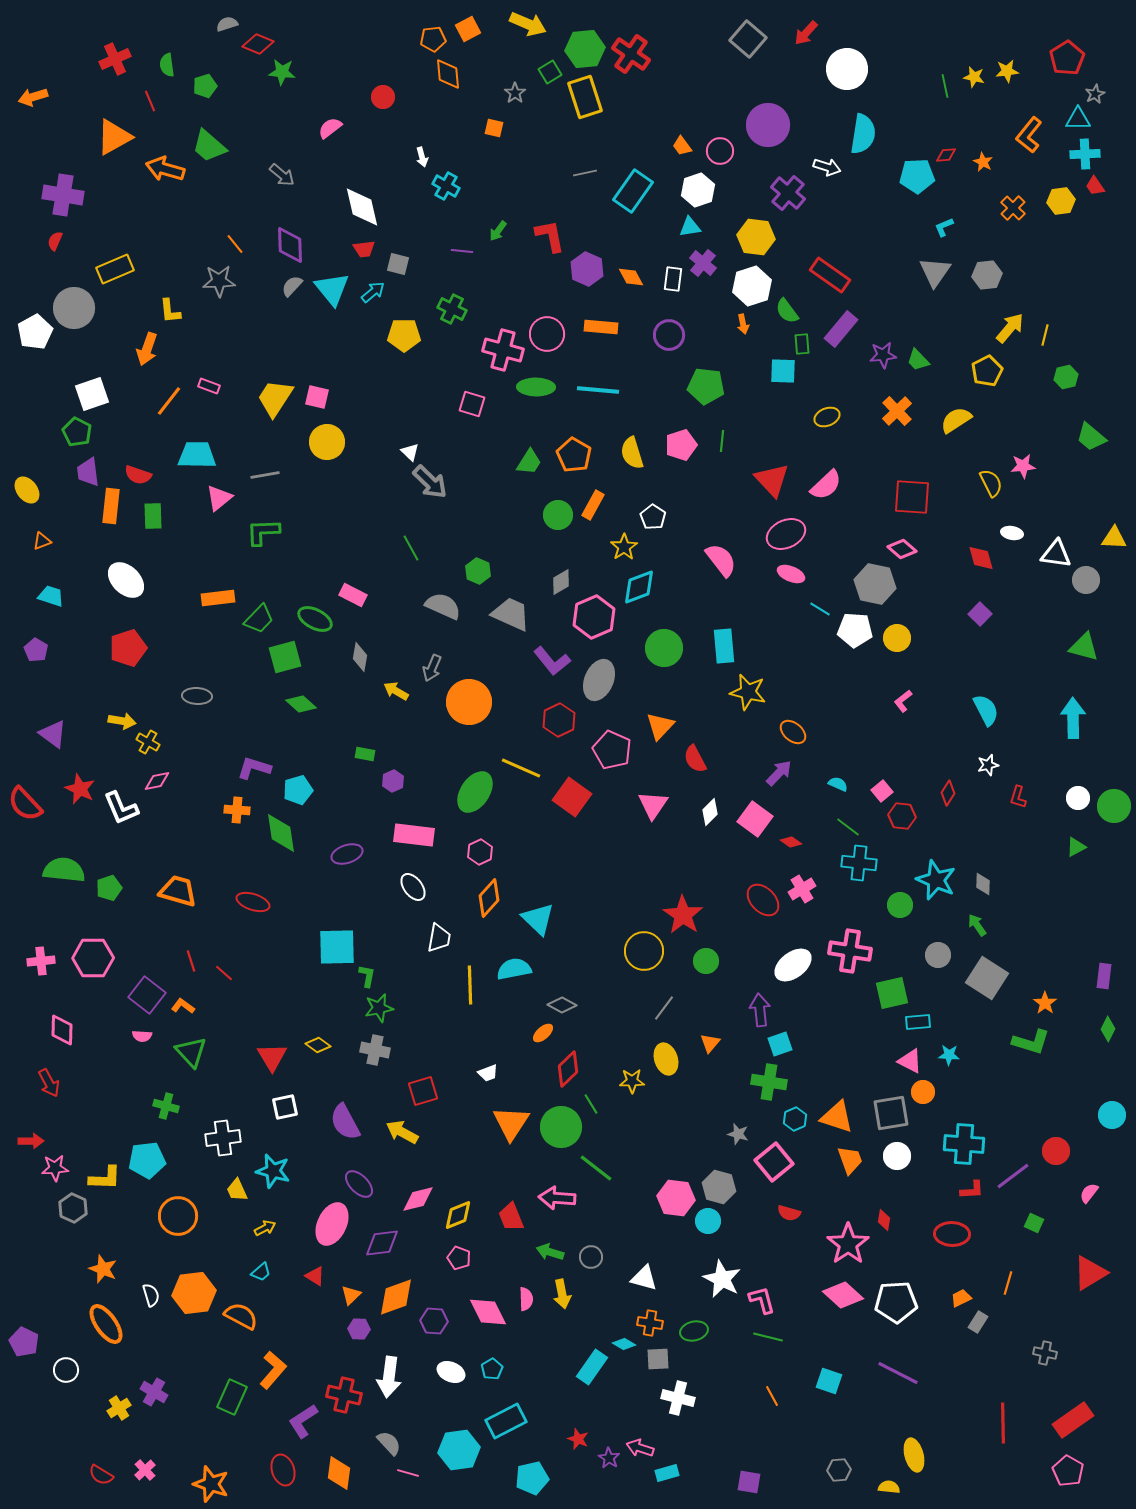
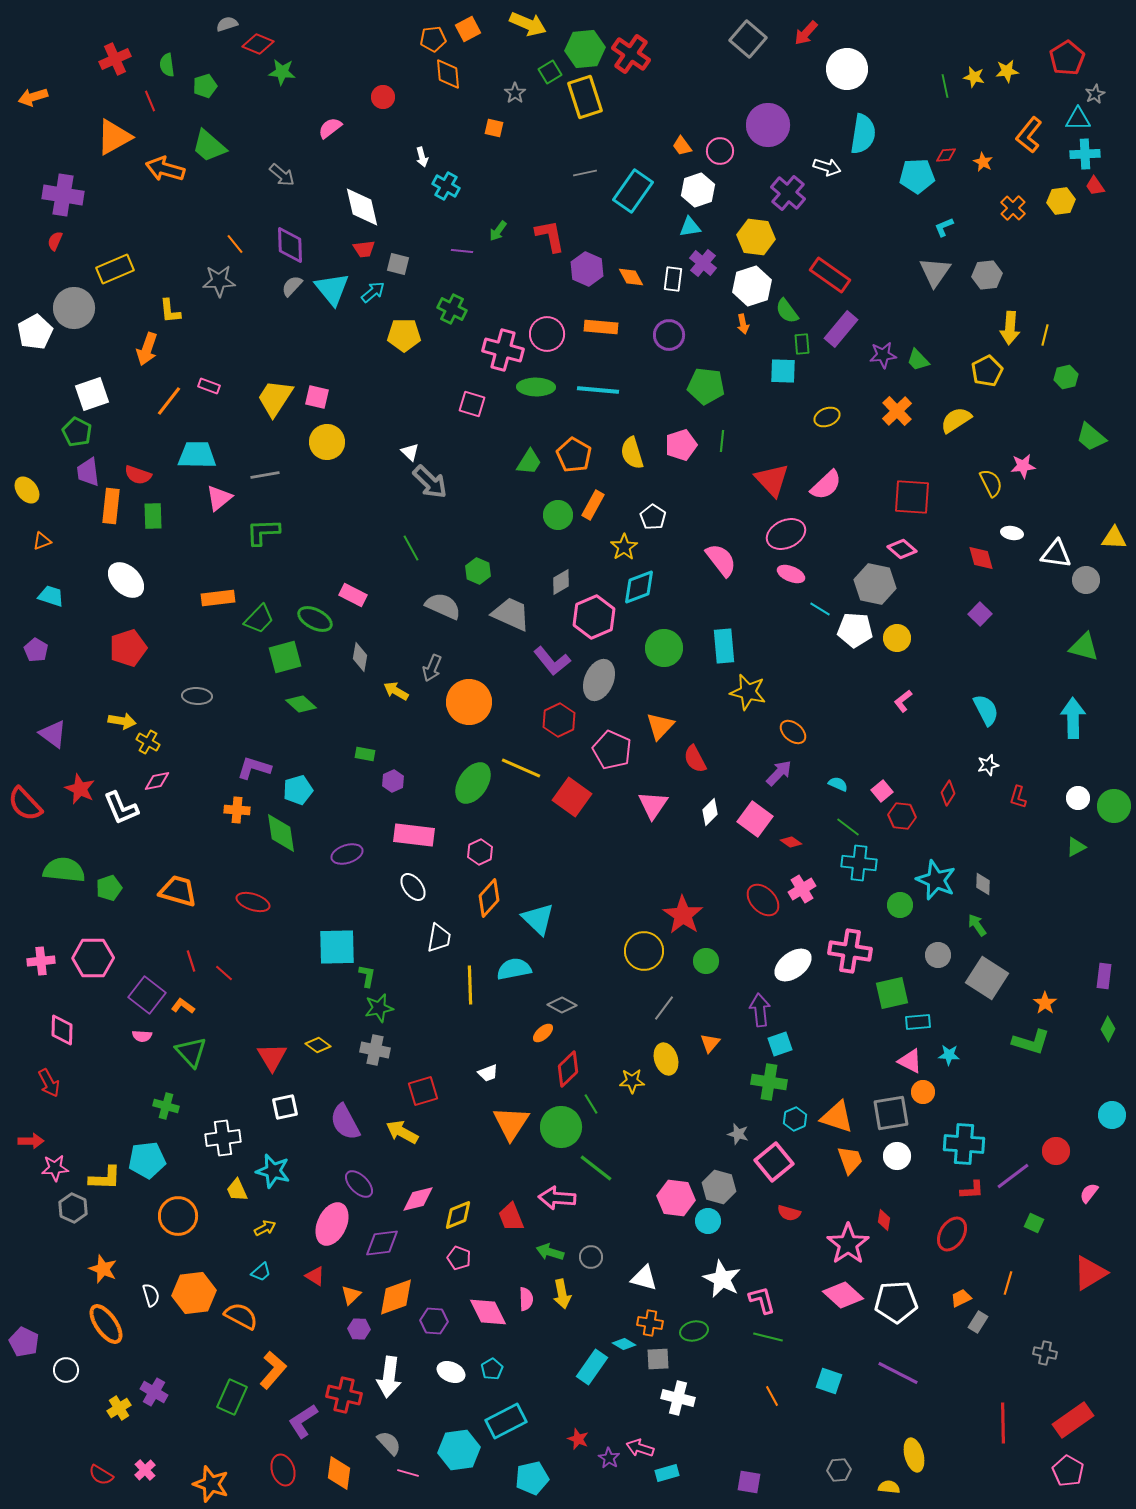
yellow arrow at (1010, 328): rotated 144 degrees clockwise
green ellipse at (475, 792): moved 2 px left, 9 px up
red ellipse at (952, 1234): rotated 60 degrees counterclockwise
